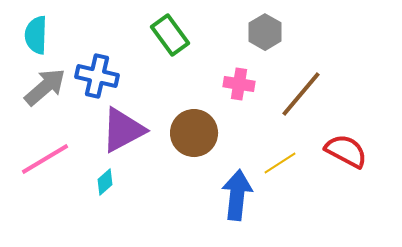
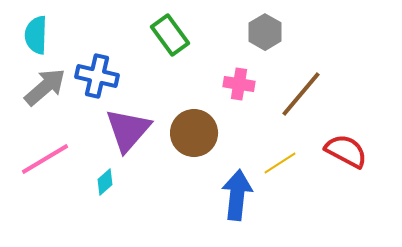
purple triangle: moved 5 px right; rotated 21 degrees counterclockwise
